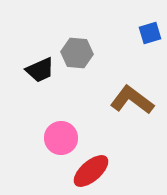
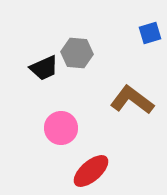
black trapezoid: moved 4 px right, 2 px up
pink circle: moved 10 px up
